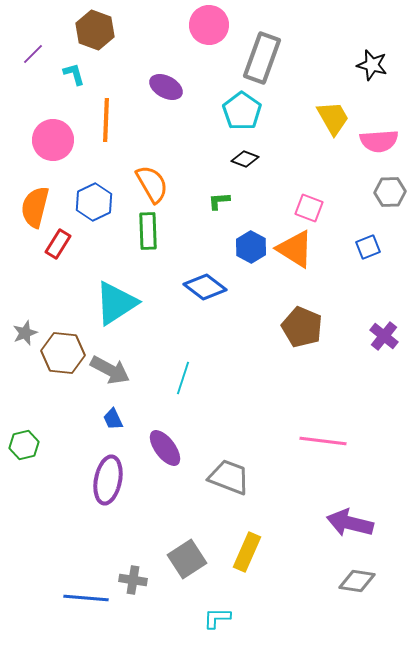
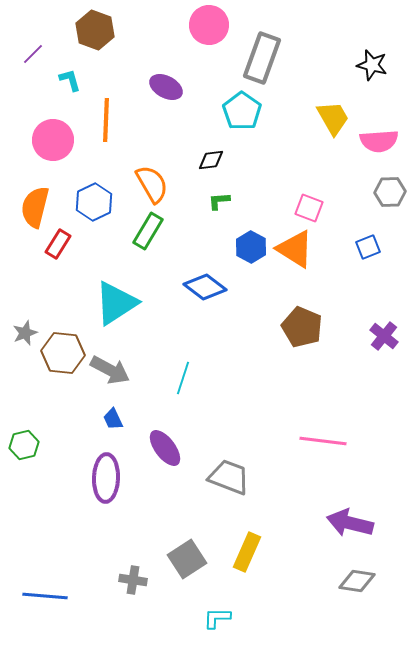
cyan L-shape at (74, 74): moved 4 px left, 6 px down
black diamond at (245, 159): moved 34 px left, 1 px down; rotated 28 degrees counterclockwise
green rectangle at (148, 231): rotated 33 degrees clockwise
purple ellipse at (108, 480): moved 2 px left, 2 px up; rotated 9 degrees counterclockwise
blue line at (86, 598): moved 41 px left, 2 px up
